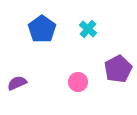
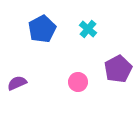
blue pentagon: rotated 8 degrees clockwise
